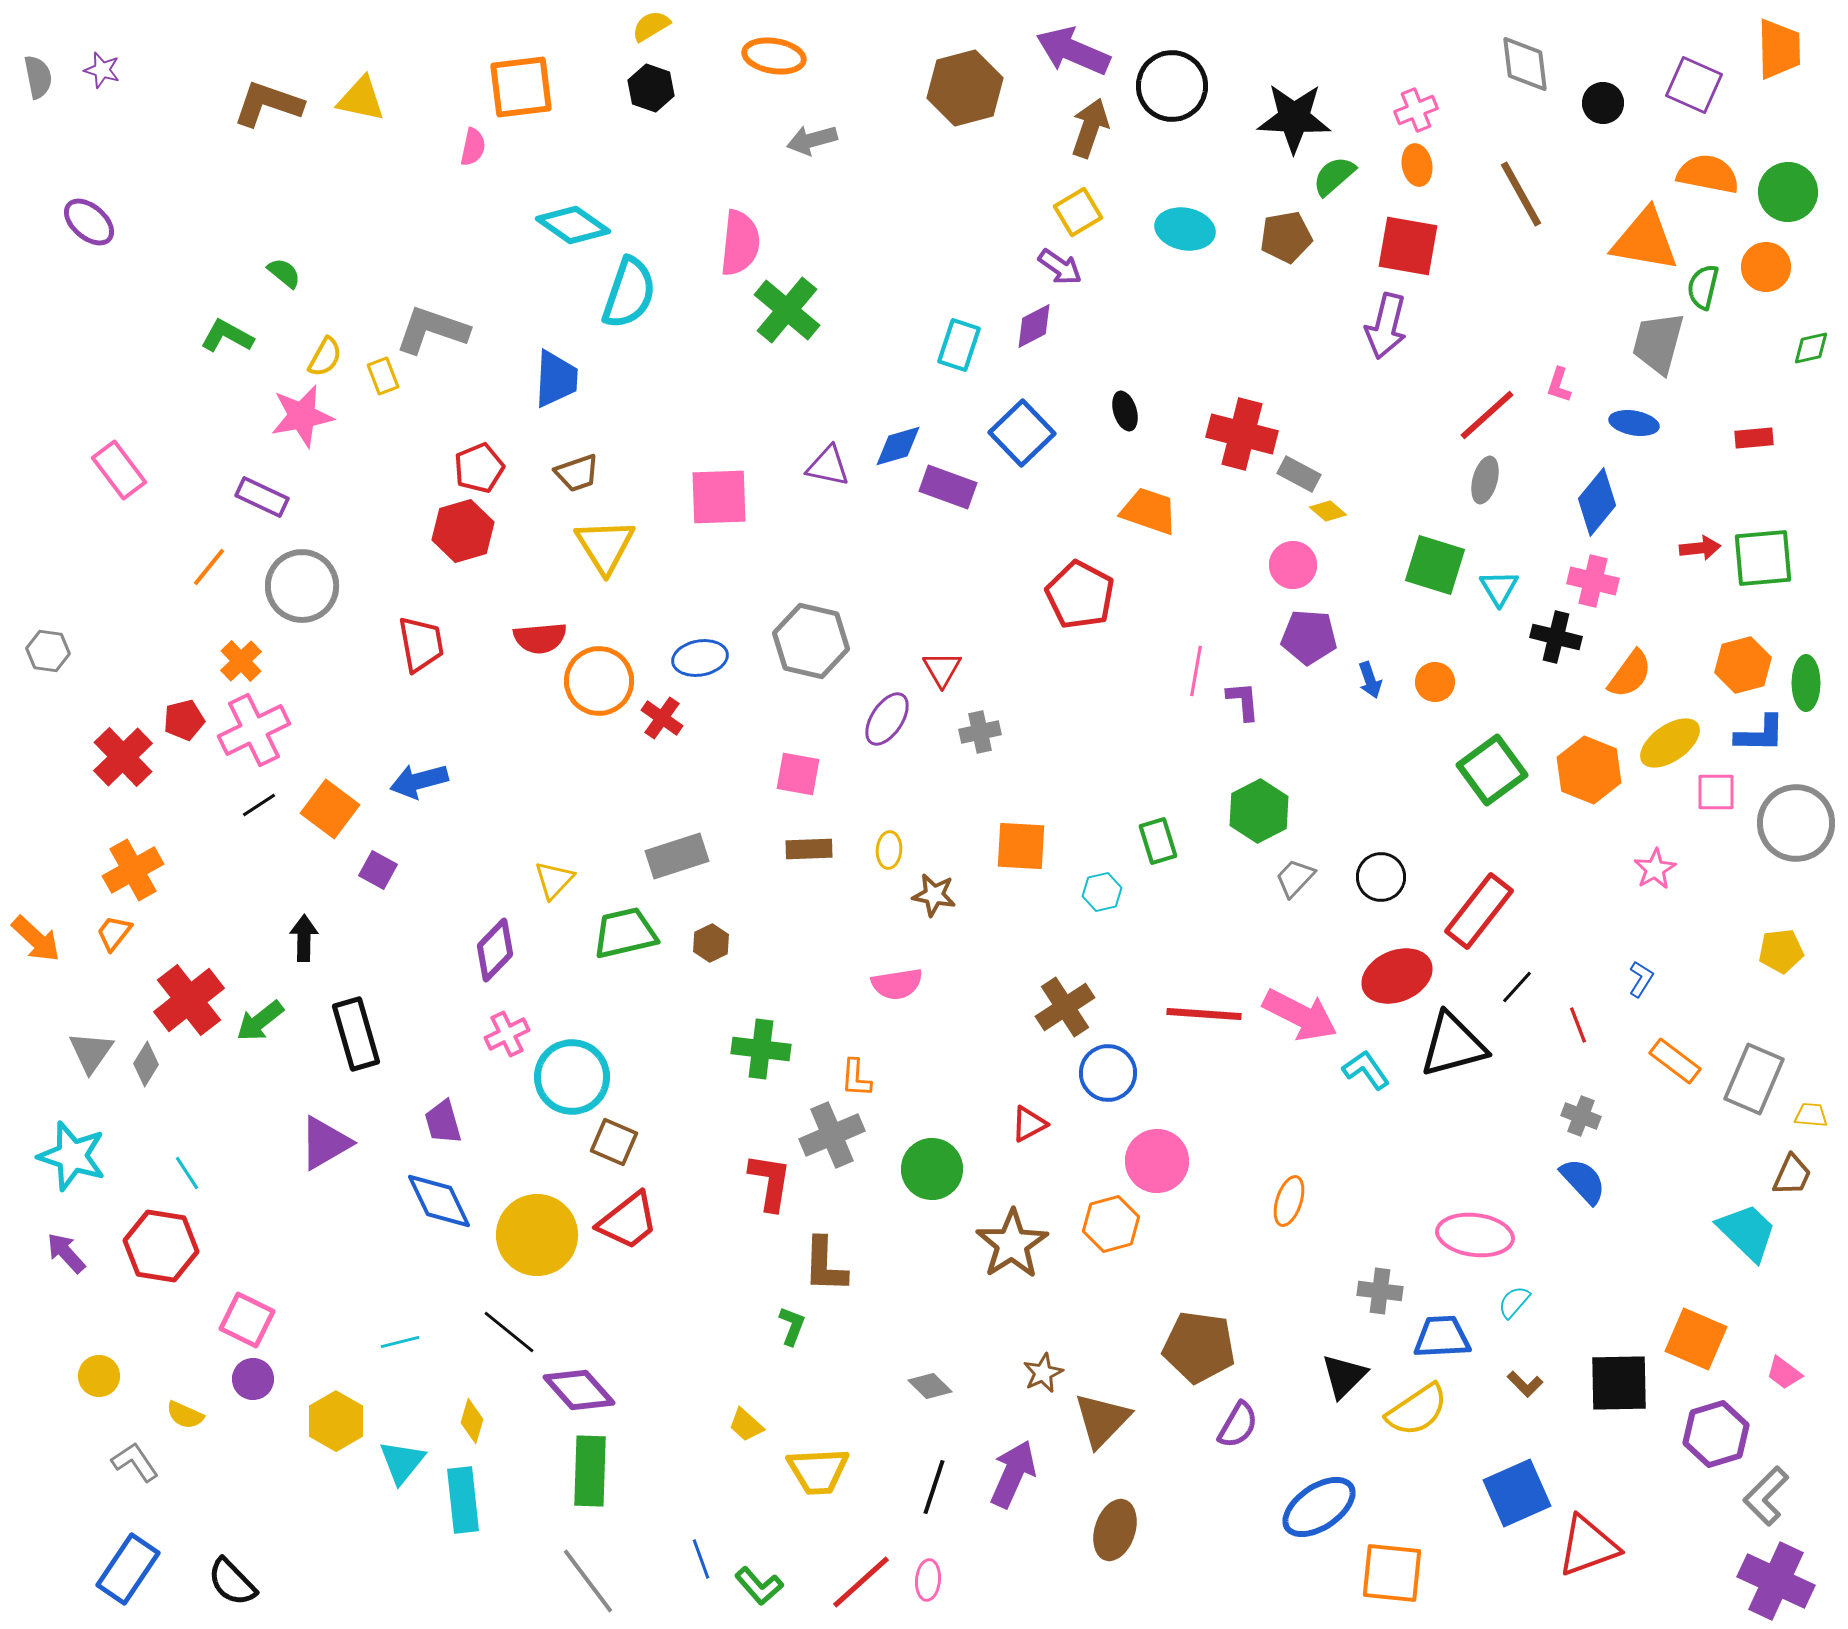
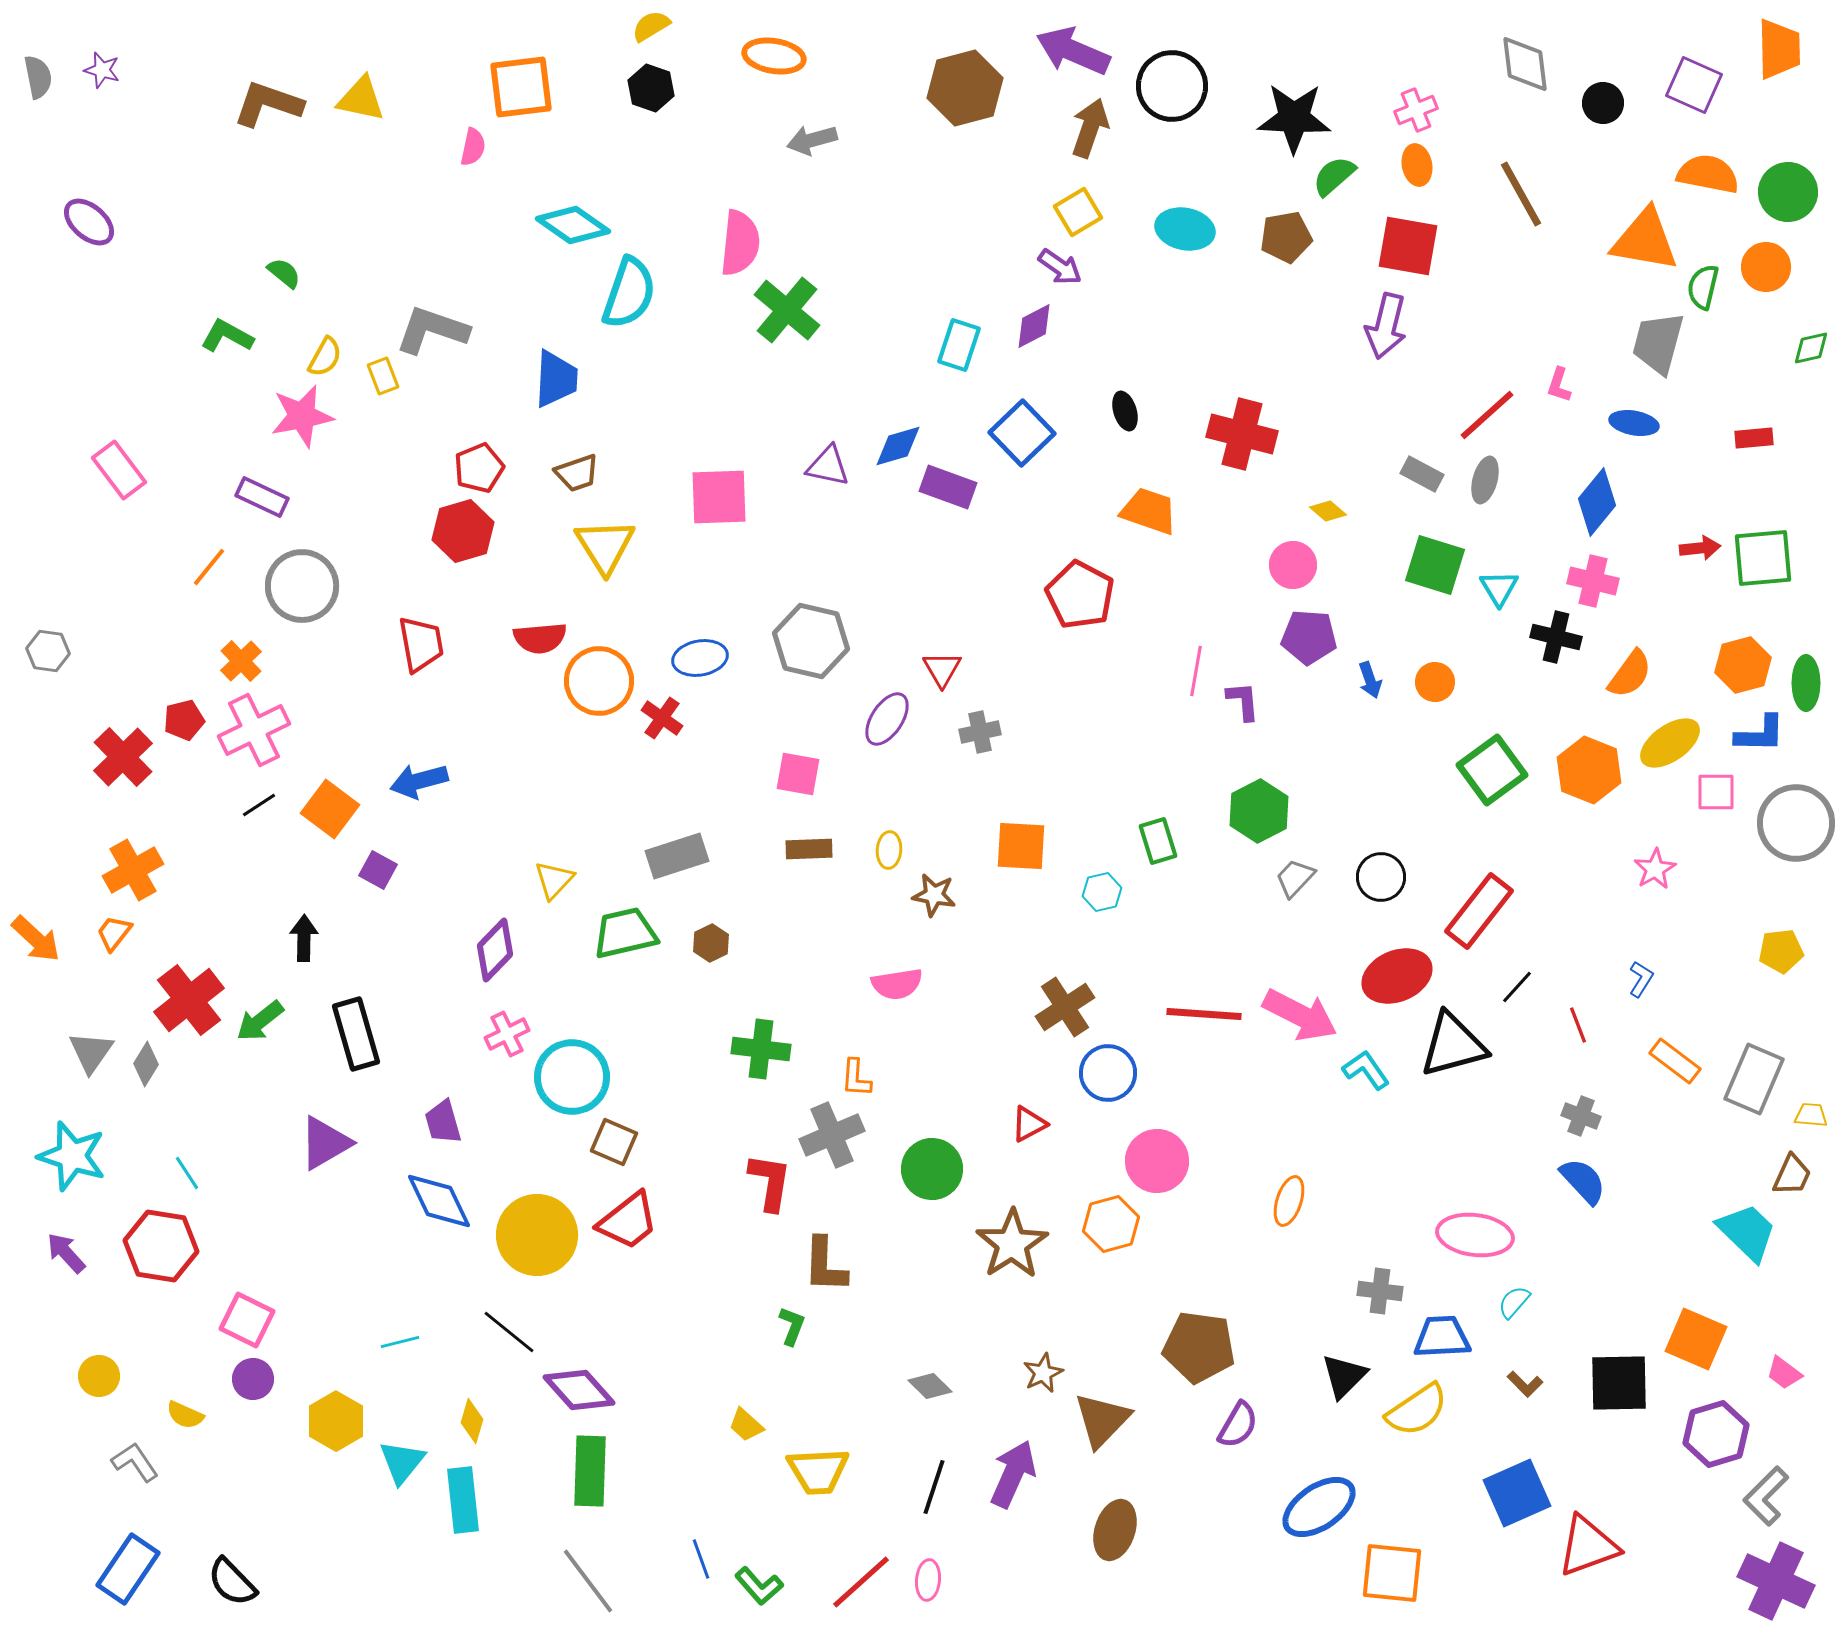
gray rectangle at (1299, 474): moved 123 px right
